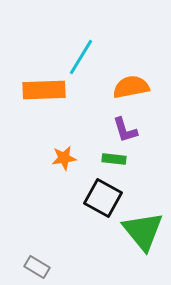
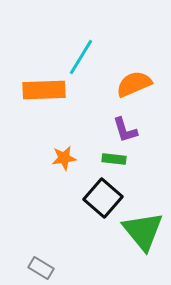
orange semicircle: moved 3 px right, 3 px up; rotated 12 degrees counterclockwise
black square: rotated 12 degrees clockwise
gray rectangle: moved 4 px right, 1 px down
